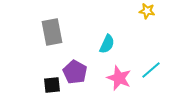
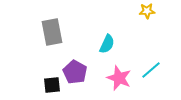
yellow star: rotated 14 degrees counterclockwise
